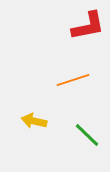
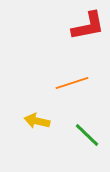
orange line: moved 1 px left, 3 px down
yellow arrow: moved 3 px right
